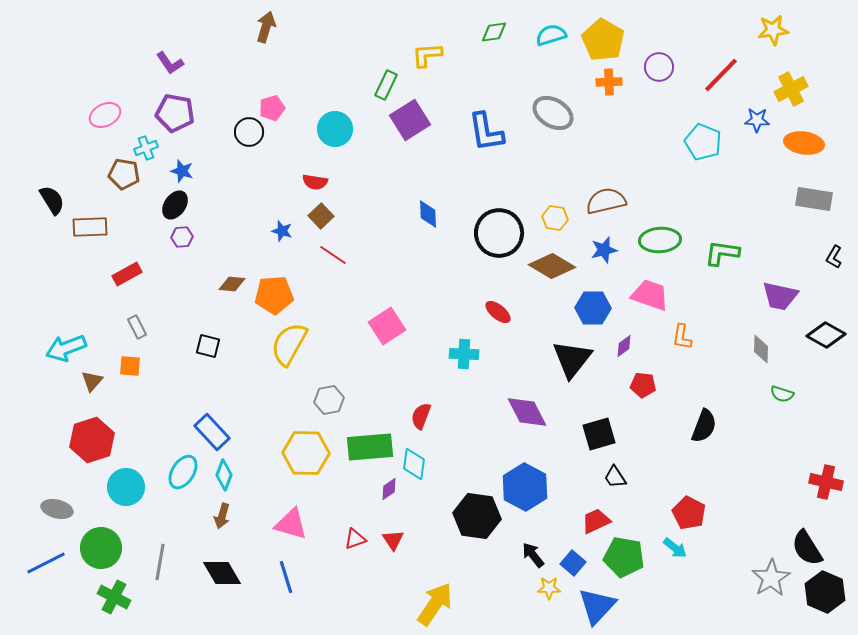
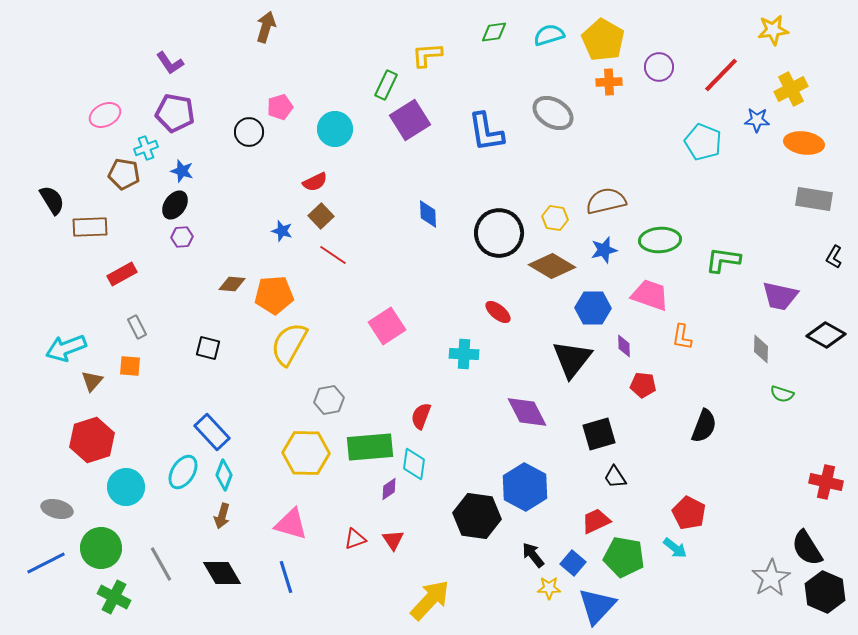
cyan semicircle at (551, 35): moved 2 px left
pink pentagon at (272, 108): moved 8 px right, 1 px up
red semicircle at (315, 182): rotated 35 degrees counterclockwise
green L-shape at (722, 253): moved 1 px right, 7 px down
red rectangle at (127, 274): moved 5 px left
black square at (208, 346): moved 2 px down
purple diamond at (624, 346): rotated 55 degrees counterclockwise
gray line at (160, 562): moved 1 px right, 2 px down; rotated 39 degrees counterclockwise
yellow arrow at (435, 604): moved 5 px left, 4 px up; rotated 9 degrees clockwise
